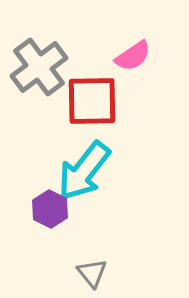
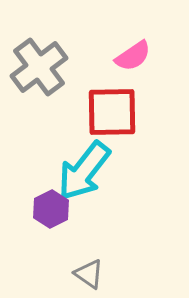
red square: moved 20 px right, 11 px down
purple hexagon: moved 1 px right; rotated 6 degrees clockwise
gray triangle: moved 3 px left, 1 px down; rotated 16 degrees counterclockwise
